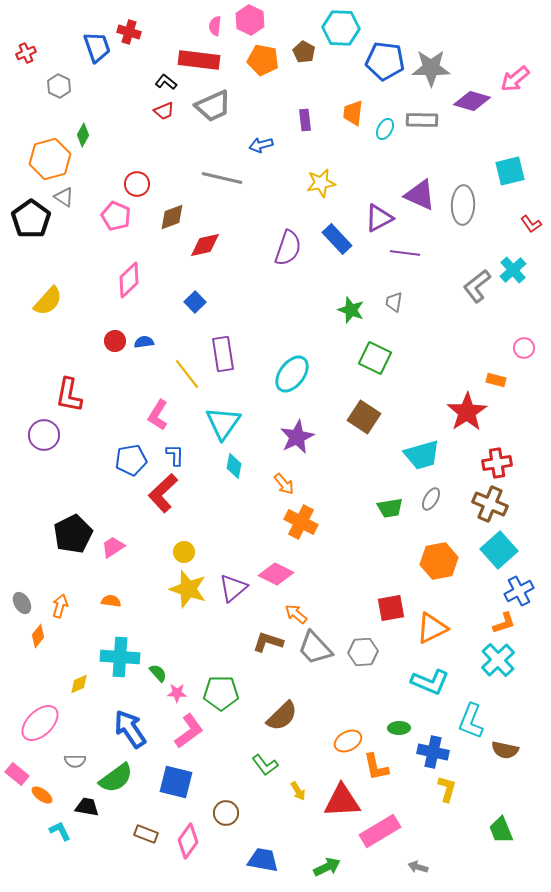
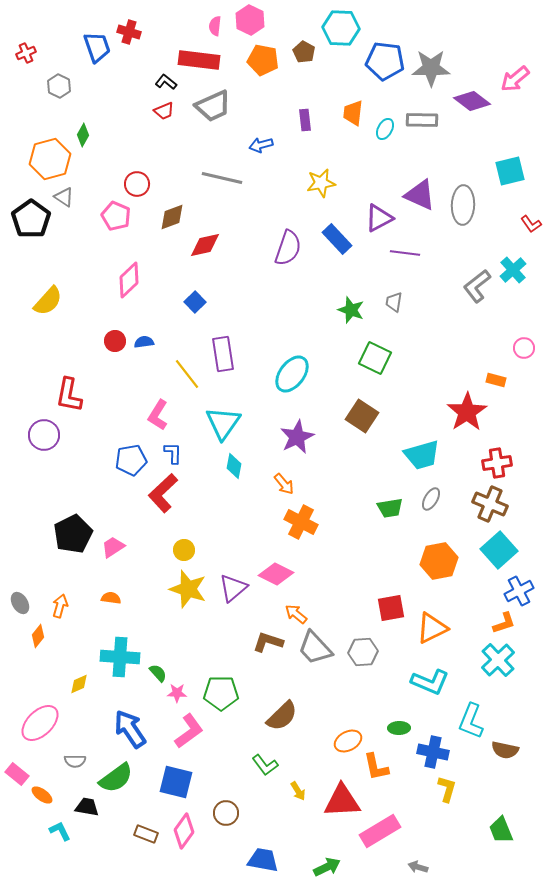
purple diamond at (472, 101): rotated 21 degrees clockwise
brown square at (364, 417): moved 2 px left, 1 px up
blue L-shape at (175, 455): moved 2 px left, 2 px up
yellow circle at (184, 552): moved 2 px up
orange semicircle at (111, 601): moved 3 px up
gray ellipse at (22, 603): moved 2 px left
pink diamond at (188, 841): moved 4 px left, 10 px up
